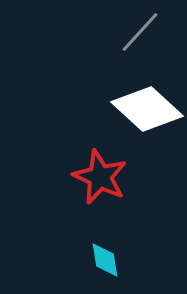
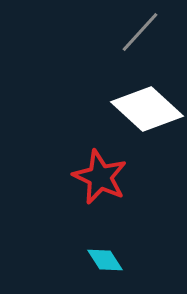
cyan diamond: rotated 24 degrees counterclockwise
